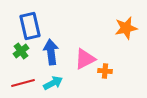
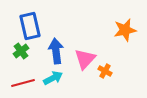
orange star: moved 1 px left, 2 px down
blue arrow: moved 5 px right, 1 px up
pink triangle: rotated 20 degrees counterclockwise
orange cross: rotated 24 degrees clockwise
cyan arrow: moved 5 px up
